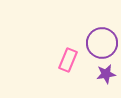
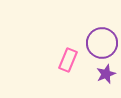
purple star: rotated 12 degrees counterclockwise
